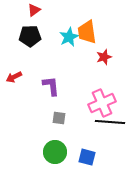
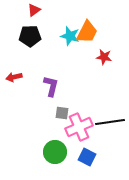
orange trapezoid: rotated 145 degrees counterclockwise
cyan star: moved 1 px right, 1 px up; rotated 30 degrees counterclockwise
red star: rotated 28 degrees clockwise
red arrow: rotated 14 degrees clockwise
purple L-shape: rotated 20 degrees clockwise
pink cross: moved 23 px left, 24 px down
gray square: moved 3 px right, 5 px up
black line: rotated 12 degrees counterclockwise
blue square: rotated 12 degrees clockwise
